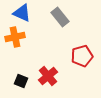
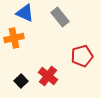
blue triangle: moved 3 px right
orange cross: moved 1 px left, 1 px down
red cross: rotated 12 degrees counterclockwise
black square: rotated 24 degrees clockwise
